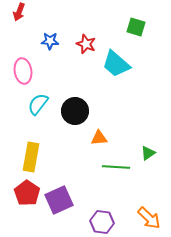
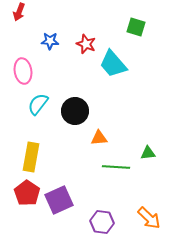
cyan trapezoid: moved 3 px left; rotated 8 degrees clockwise
green triangle: rotated 28 degrees clockwise
